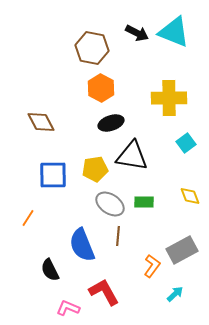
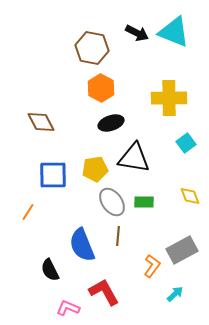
black triangle: moved 2 px right, 2 px down
gray ellipse: moved 2 px right, 2 px up; rotated 20 degrees clockwise
orange line: moved 6 px up
